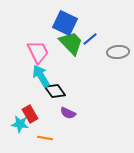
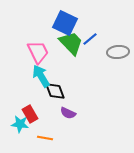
black diamond: rotated 15 degrees clockwise
